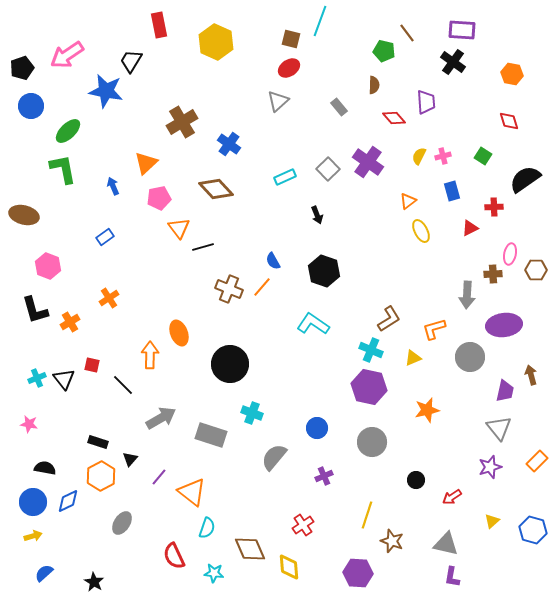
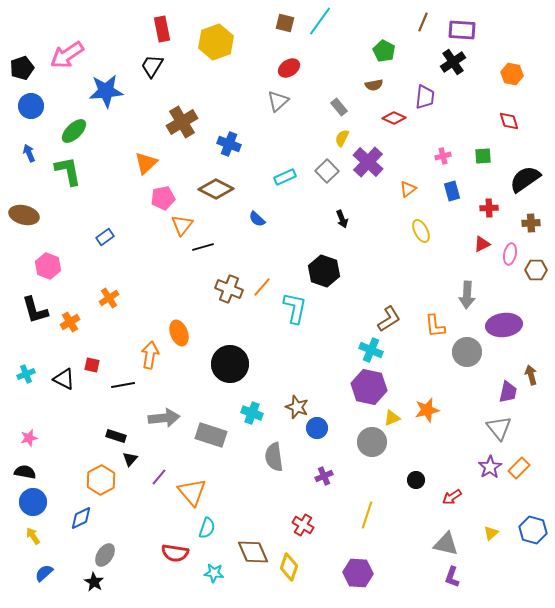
cyan line at (320, 21): rotated 16 degrees clockwise
red rectangle at (159, 25): moved 3 px right, 4 px down
brown line at (407, 33): moved 16 px right, 11 px up; rotated 60 degrees clockwise
brown square at (291, 39): moved 6 px left, 16 px up
yellow hexagon at (216, 42): rotated 16 degrees clockwise
green pentagon at (384, 51): rotated 15 degrees clockwise
black trapezoid at (131, 61): moved 21 px right, 5 px down
black cross at (453, 62): rotated 20 degrees clockwise
brown semicircle at (374, 85): rotated 78 degrees clockwise
blue star at (106, 91): rotated 16 degrees counterclockwise
purple trapezoid at (426, 102): moved 1 px left, 5 px up; rotated 10 degrees clockwise
red diamond at (394, 118): rotated 25 degrees counterclockwise
green ellipse at (68, 131): moved 6 px right
blue cross at (229, 144): rotated 15 degrees counterclockwise
yellow semicircle at (419, 156): moved 77 px left, 18 px up
green square at (483, 156): rotated 36 degrees counterclockwise
purple cross at (368, 162): rotated 8 degrees clockwise
green L-shape at (63, 169): moved 5 px right, 2 px down
gray square at (328, 169): moved 1 px left, 2 px down
blue arrow at (113, 186): moved 84 px left, 33 px up
brown diamond at (216, 189): rotated 20 degrees counterclockwise
pink pentagon at (159, 198): moved 4 px right
orange triangle at (408, 201): moved 12 px up
red cross at (494, 207): moved 5 px left, 1 px down
black arrow at (317, 215): moved 25 px right, 4 px down
orange triangle at (179, 228): moved 3 px right, 3 px up; rotated 15 degrees clockwise
red triangle at (470, 228): moved 12 px right, 16 px down
blue semicircle at (273, 261): moved 16 px left, 42 px up; rotated 18 degrees counterclockwise
brown cross at (493, 274): moved 38 px right, 51 px up
cyan L-shape at (313, 324): moved 18 px left, 16 px up; rotated 68 degrees clockwise
orange L-shape at (434, 329): moved 1 px right, 3 px up; rotated 80 degrees counterclockwise
orange arrow at (150, 355): rotated 8 degrees clockwise
gray circle at (470, 357): moved 3 px left, 5 px up
yellow triangle at (413, 358): moved 21 px left, 60 px down
cyan cross at (37, 378): moved 11 px left, 4 px up
black triangle at (64, 379): rotated 25 degrees counterclockwise
black line at (123, 385): rotated 55 degrees counterclockwise
purple trapezoid at (505, 391): moved 3 px right, 1 px down
gray arrow at (161, 418): moved 3 px right; rotated 24 degrees clockwise
pink star at (29, 424): moved 14 px down; rotated 24 degrees counterclockwise
black rectangle at (98, 442): moved 18 px right, 6 px up
gray semicircle at (274, 457): rotated 48 degrees counterclockwise
orange rectangle at (537, 461): moved 18 px left, 7 px down
purple star at (490, 467): rotated 15 degrees counterclockwise
black semicircle at (45, 468): moved 20 px left, 4 px down
orange hexagon at (101, 476): moved 4 px down
orange triangle at (192, 492): rotated 12 degrees clockwise
blue diamond at (68, 501): moved 13 px right, 17 px down
yellow triangle at (492, 521): moved 1 px left, 12 px down
gray ellipse at (122, 523): moved 17 px left, 32 px down
red cross at (303, 525): rotated 25 degrees counterclockwise
yellow arrow at (33, 536): rotated 108 degrees counterclockwise
brown star at (392, 541): moved 95 px left, 134 px up
brown diamond at (250, 549): moved 3 px right, 3 px down
red semicircle at (174, 556): moved 1 px right, 3 px up; rotated 56 degrees counterclockwise
yellow diamond at (289, 567): rotated 24 degrees clockwise
purple L-shape at (452, 577): rotated 10 degrees clockwise
